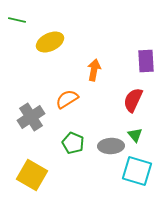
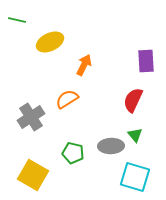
orange arrow: moved 10 px left, 5 px up; rotated 15 degrees clockwise
green pentagon: moved 10 px down; rotated 10 degrees counterclockwise
cyan square: moved 2 px left, 6 px down
yellow square: moved 1 px right
